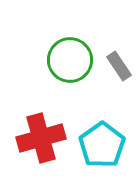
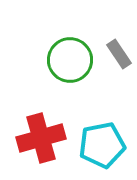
gray rectangle: moved 12 px up
cyan pentagon: rotated 24 degrees clockwise
